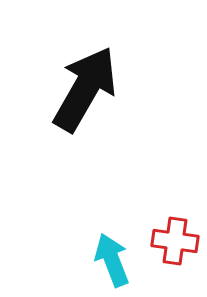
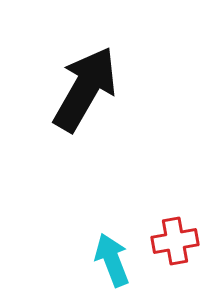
red cross: rotated 18 degrees counterclockwise
